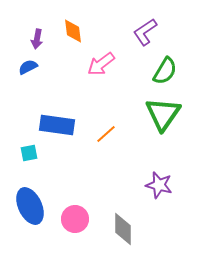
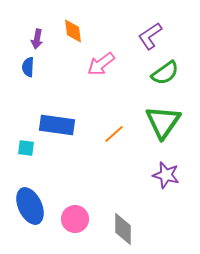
purple L-shape: moved 5 px right, 4 px down
blue semicircle: rotated 60 degrees counterclockwise
green semicircle: moved 2 px down; rotated 24 degrees clockwise
green triangle: moved 8 px down
orange line: moved 8 px right
cyan square: moved 3 px left, 5 px up; rotated 18 degrees clockwise
purple star: moved 7 px right, 10 px up
